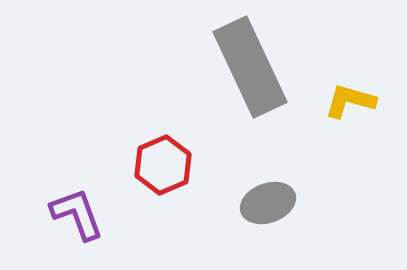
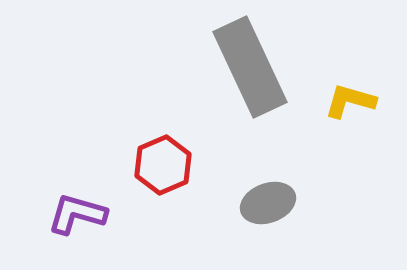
purple L-shape: rotated 54 degrees counterclockwise
